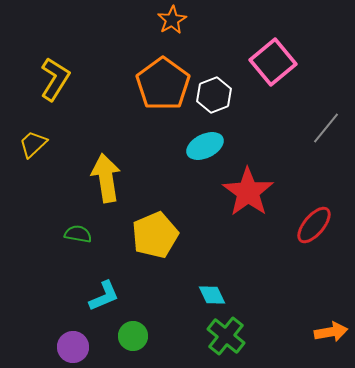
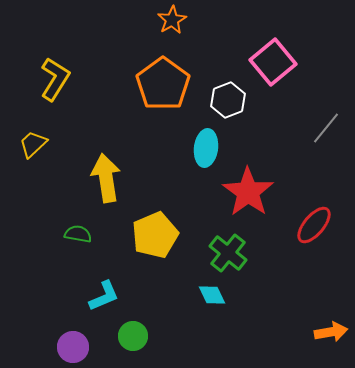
white hexagon: moved 14 px right, 5 px down
cyan ellipse: moved 1 px right, 2 px down; rotated 57 degrees counterclockwise
green cross: moved 2 px right, 83 px up
